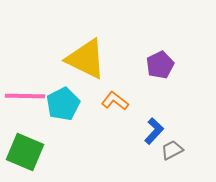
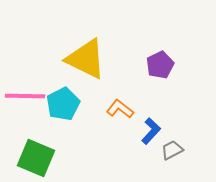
orange L-shape: moved 5 px right, 8 px down
blue L-shape: moved 3 px left
green square: moved 11 px right, 6 px down
